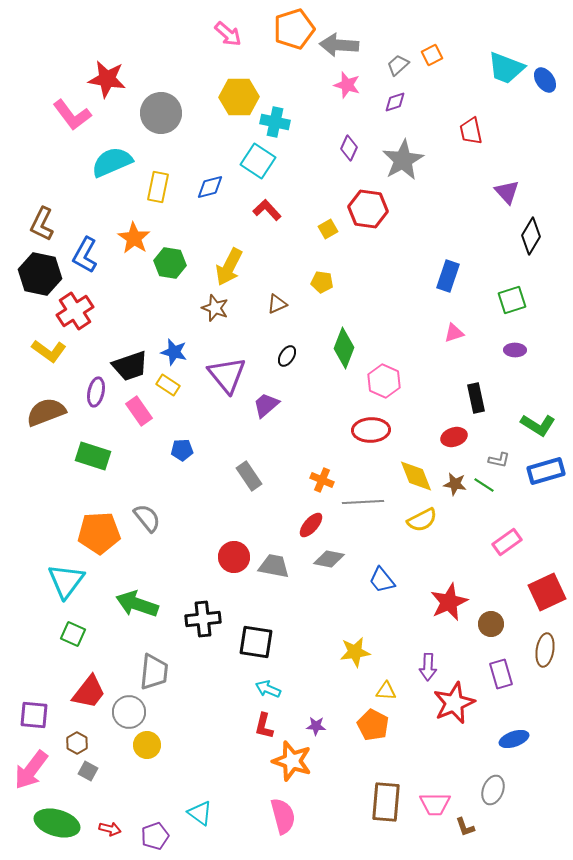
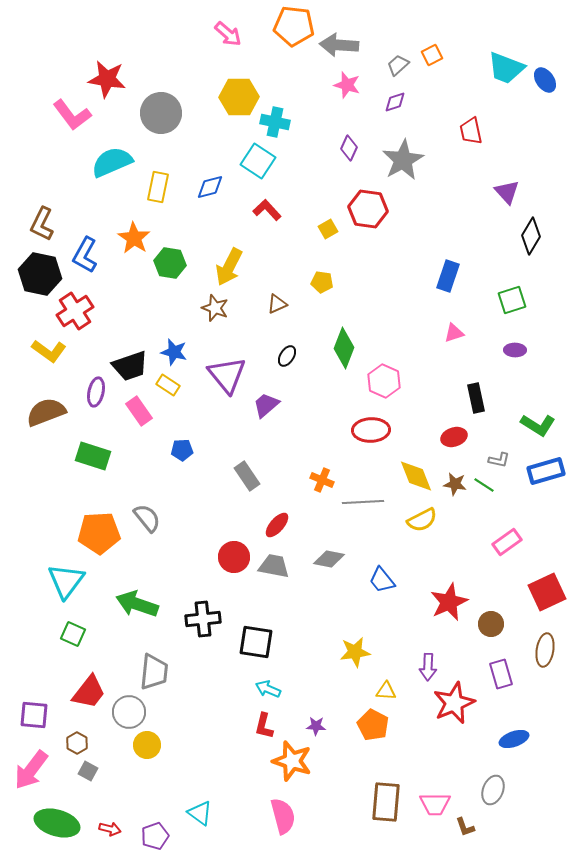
orange pentagon at (294, 29): moved 3 px up; rotated 24 degrees clockwise
gray rectangle at (249, 476): moved 2 px left
red ellipse at (311, 525): moved 34 px left
